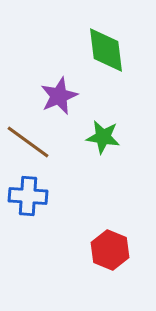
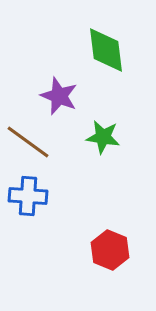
purple star: rotated 27 degrees counterclockwise
